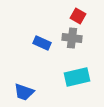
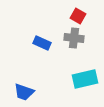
gray cross: moved 2 px right
cyan rectangle: moved 8 px right, 2 px down
